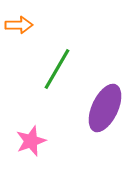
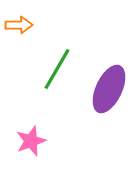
purple ellipse: moved 4 px right, 19 px up
